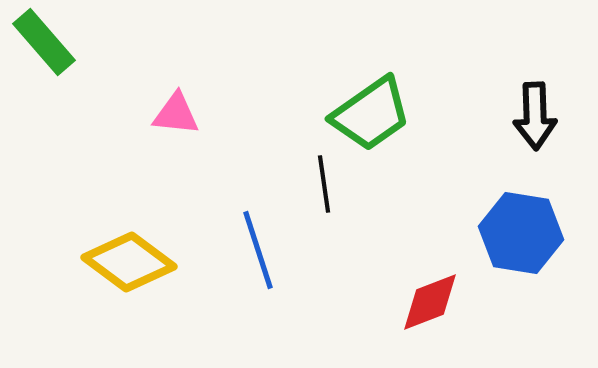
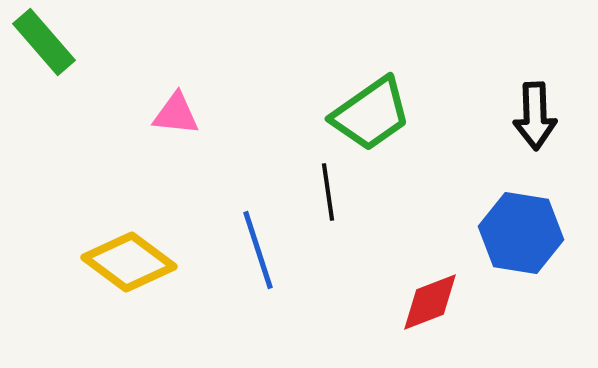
black line: moved 4 px right, 8 px down
